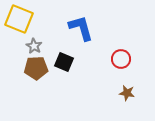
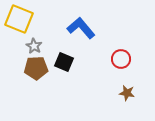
blue L-shape: rotated 24 degrees counterclockwise
